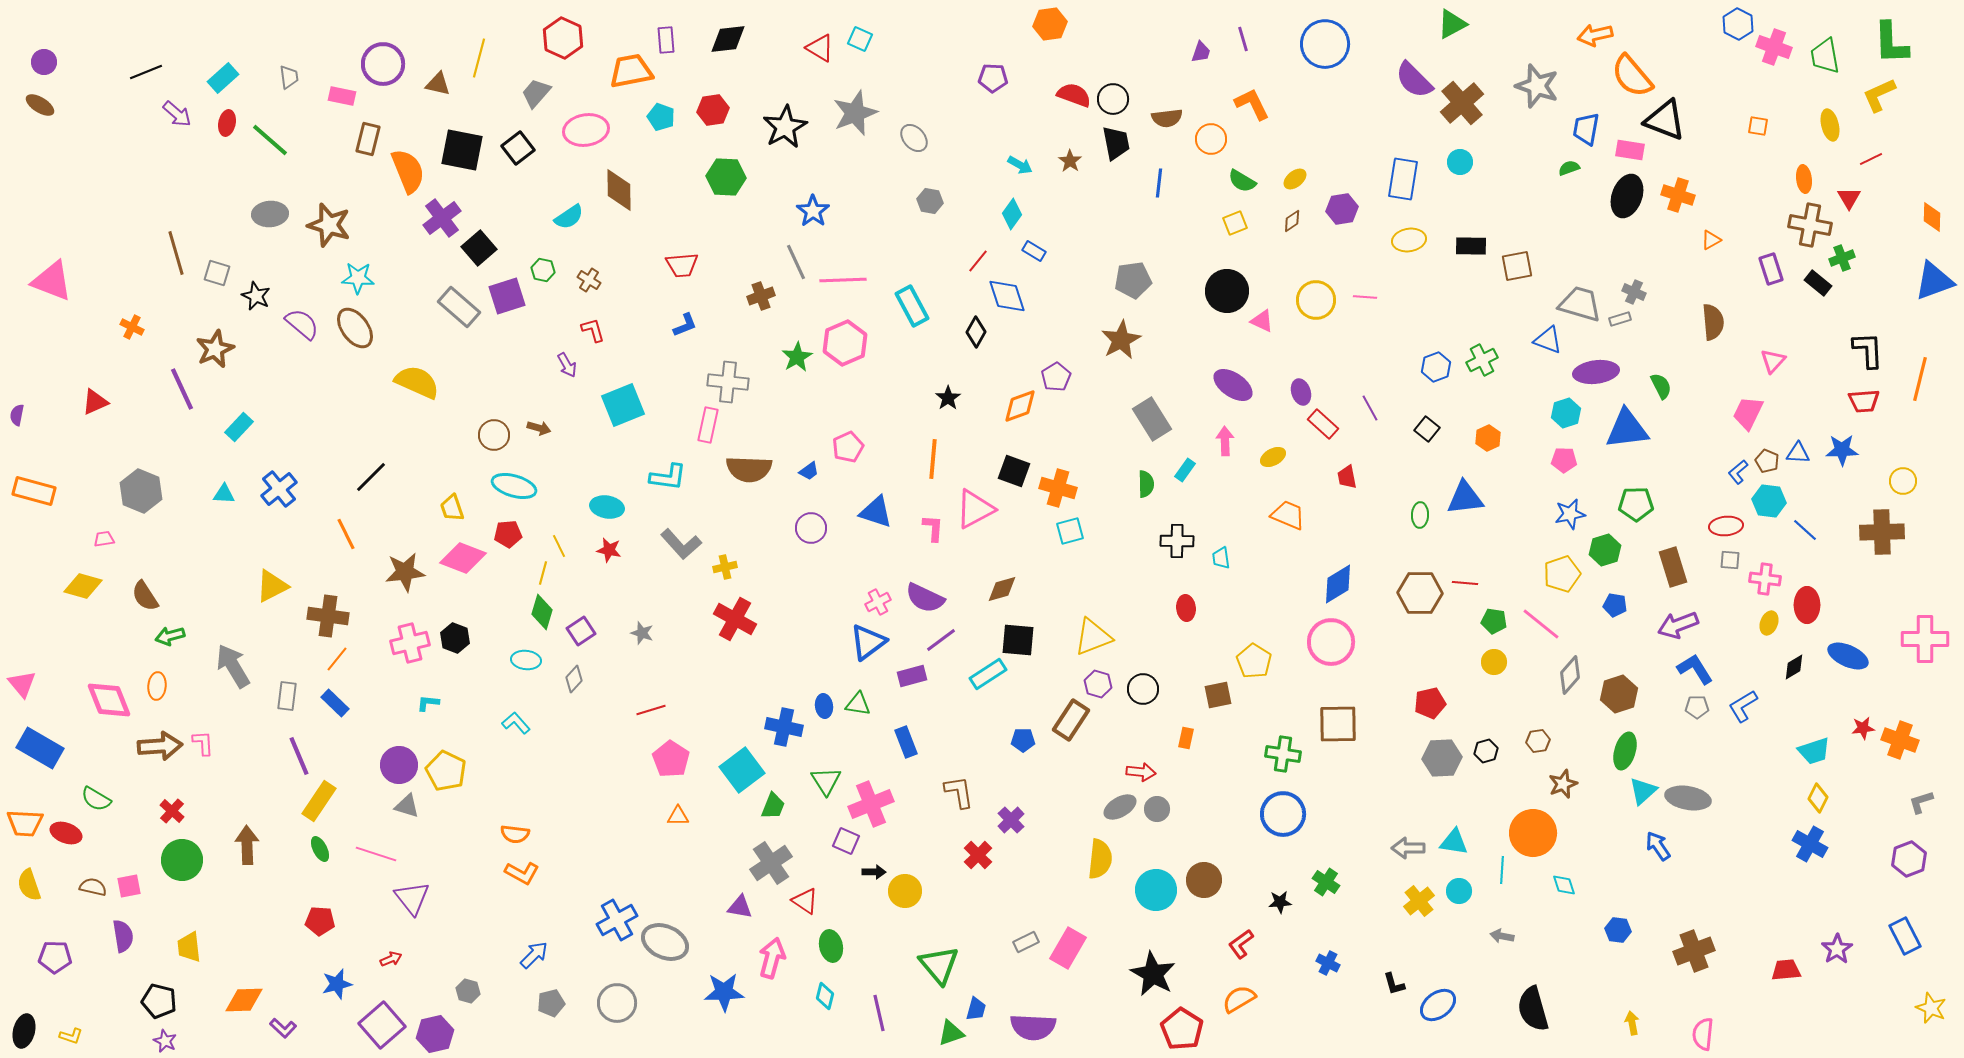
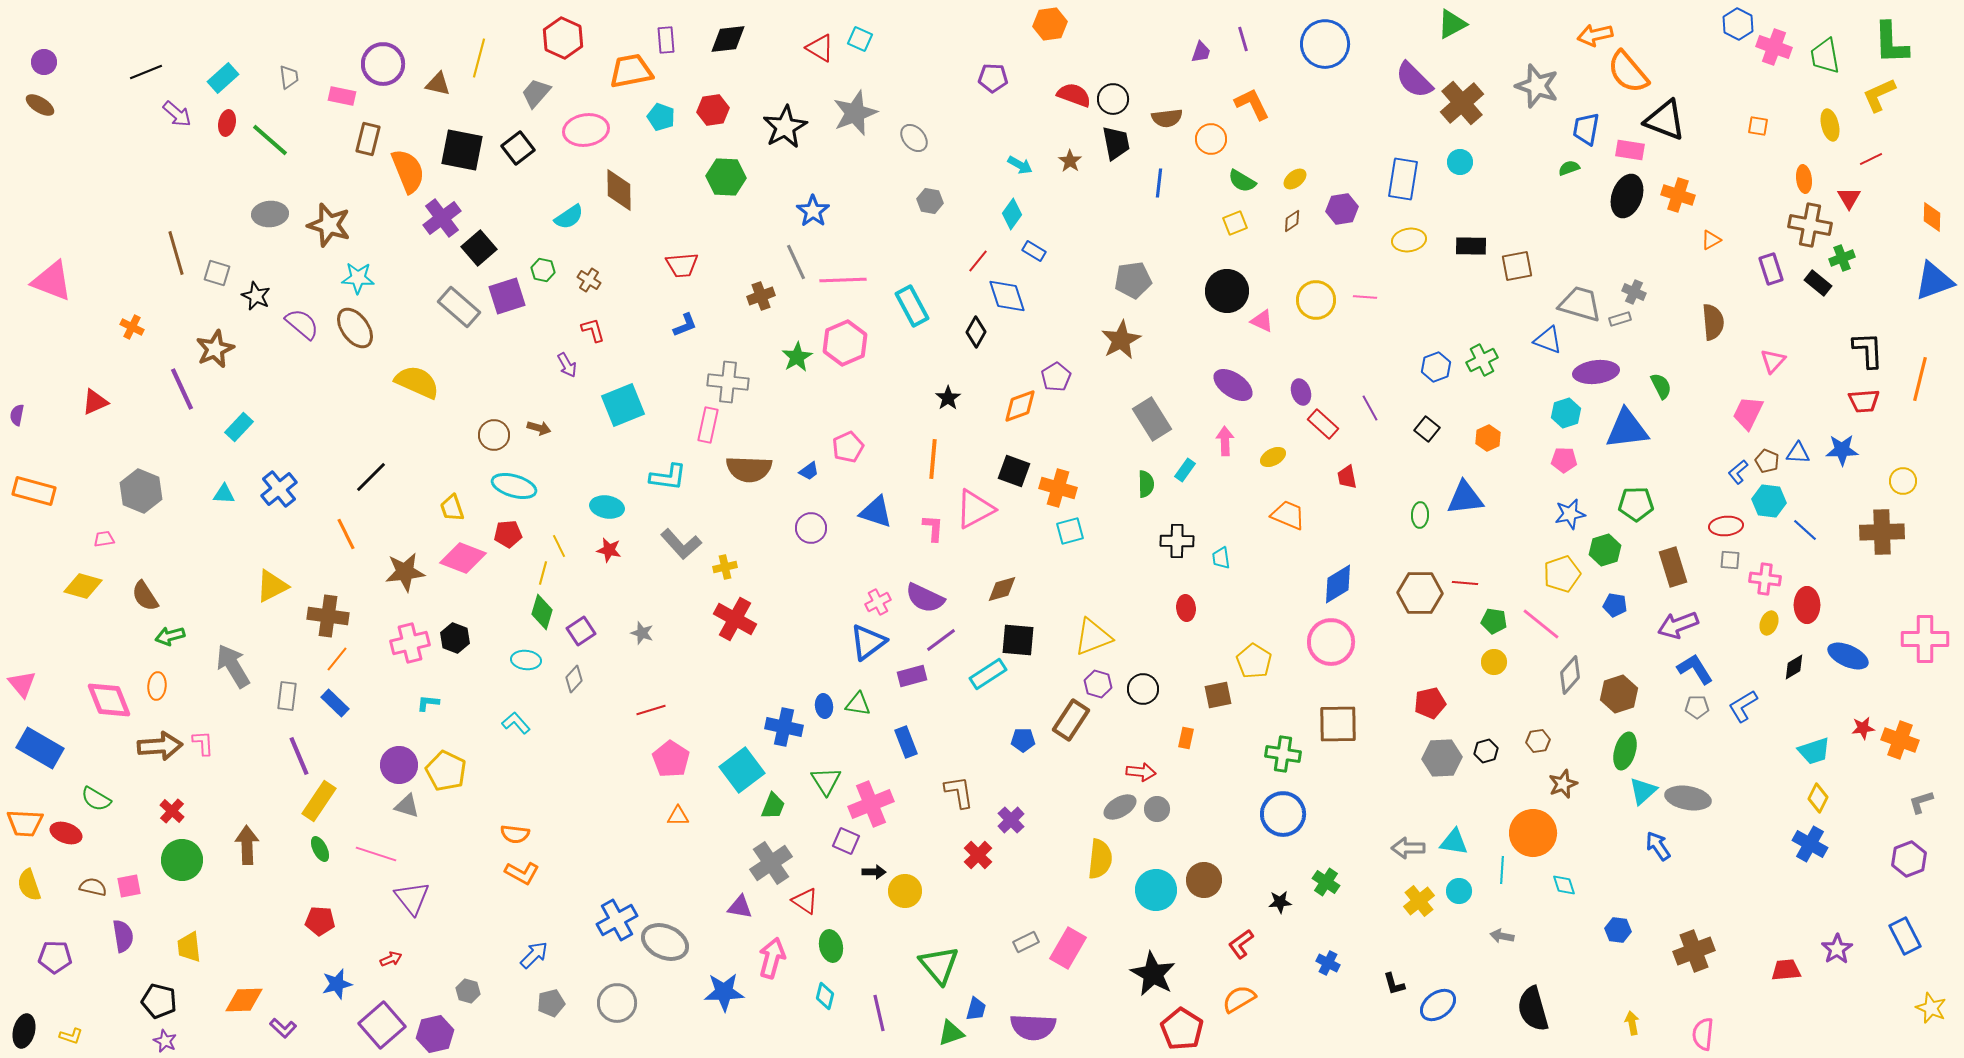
orange semicircle at (1632, 76): moved 4 px left, 4 px up
